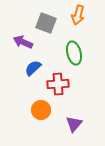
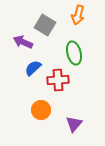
gray square: moved 1 px left, 2 px down; rotated 10 degrees clockwise
red cross: moved 4 px up
